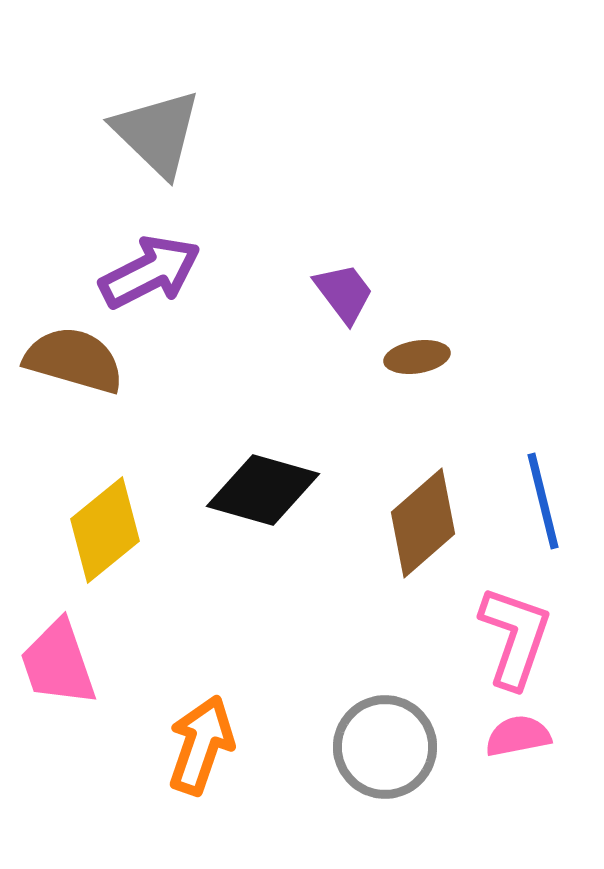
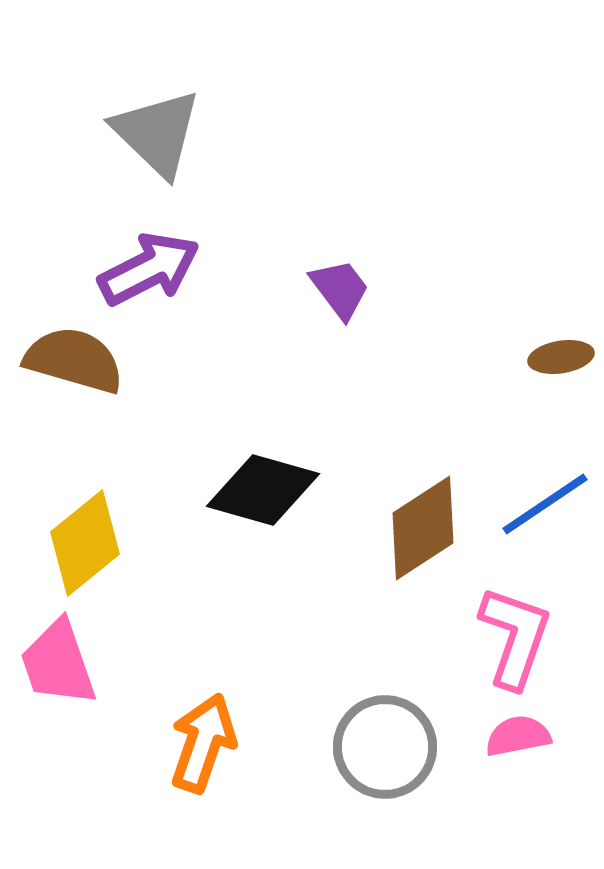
purple arrow: moved 1 px left, 3 px up
purple trapezoid: moved 4 px left, 4 px up
brown ellipse: moved 144 px right
blue line: moved 2 px right, 3 px down; rotated 70 degrees clockwise
brown diamond: moved 5 px down; rotated 8 degrees clockwise
yellow diamond: moved 20 px left, 13 px down
orange arrow: moved 2 px right, 2 px up
